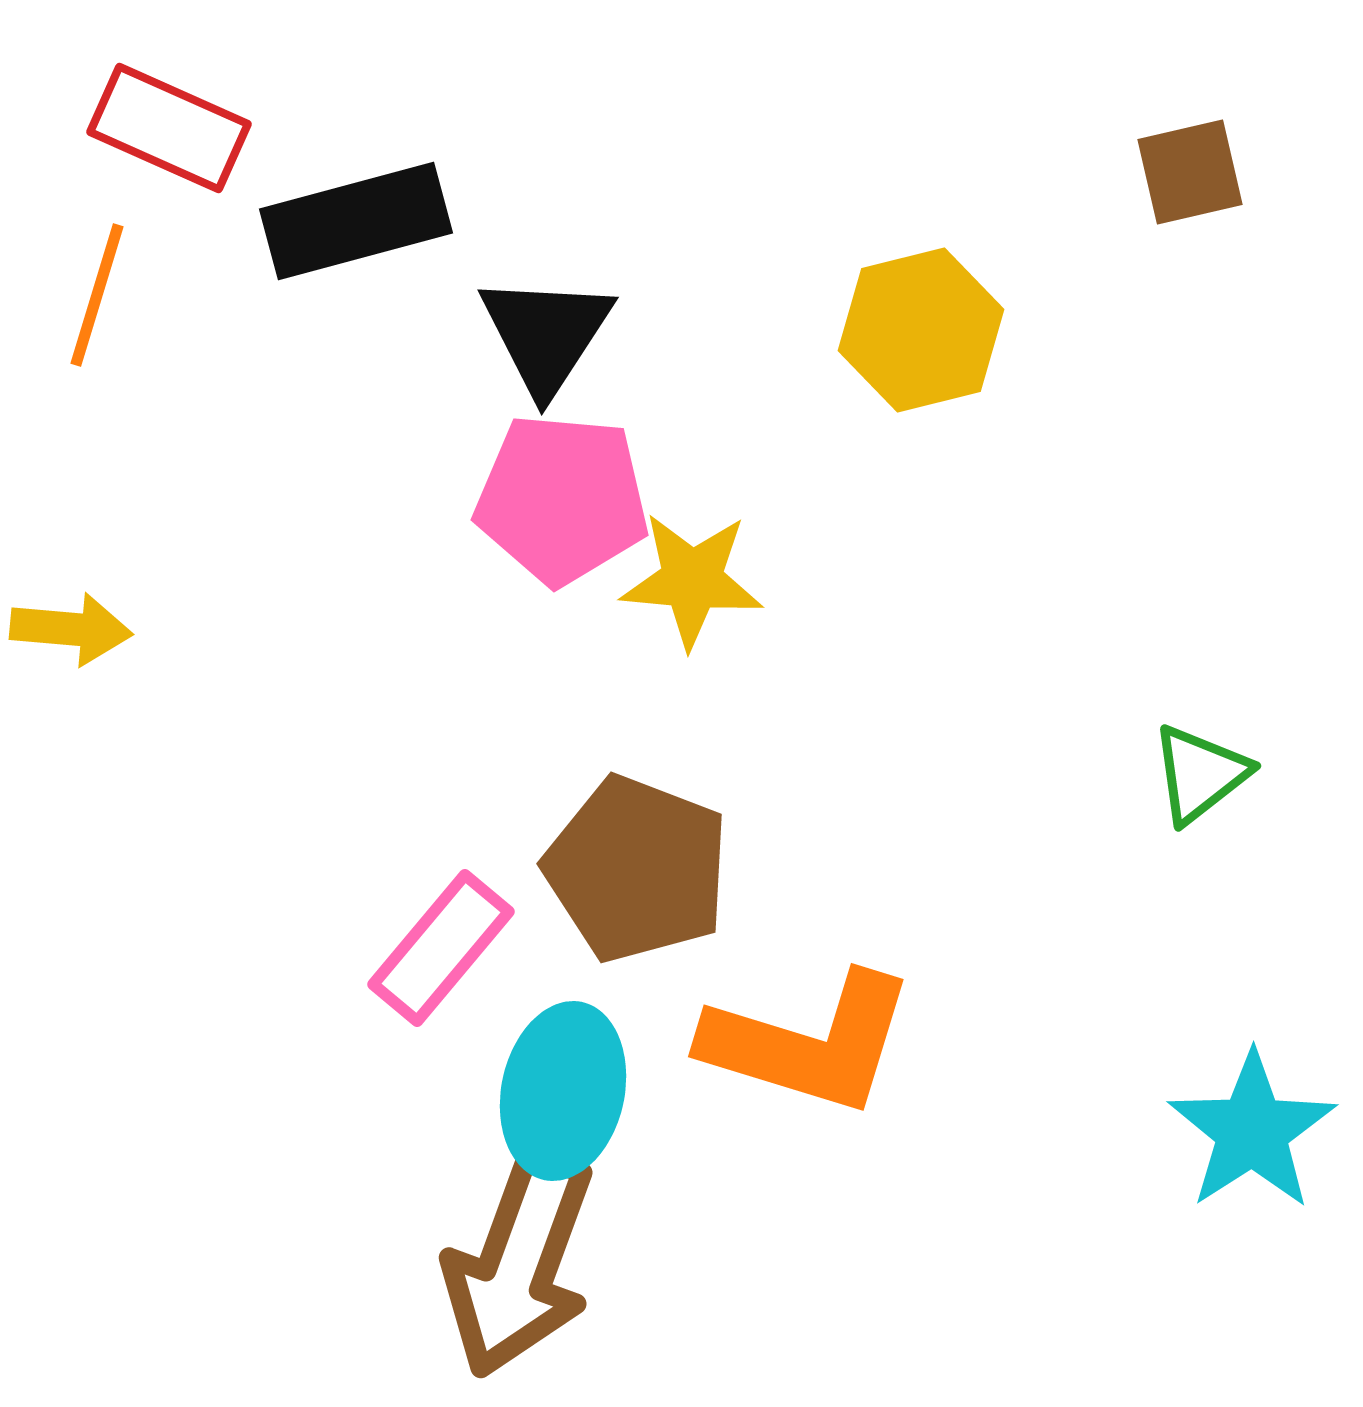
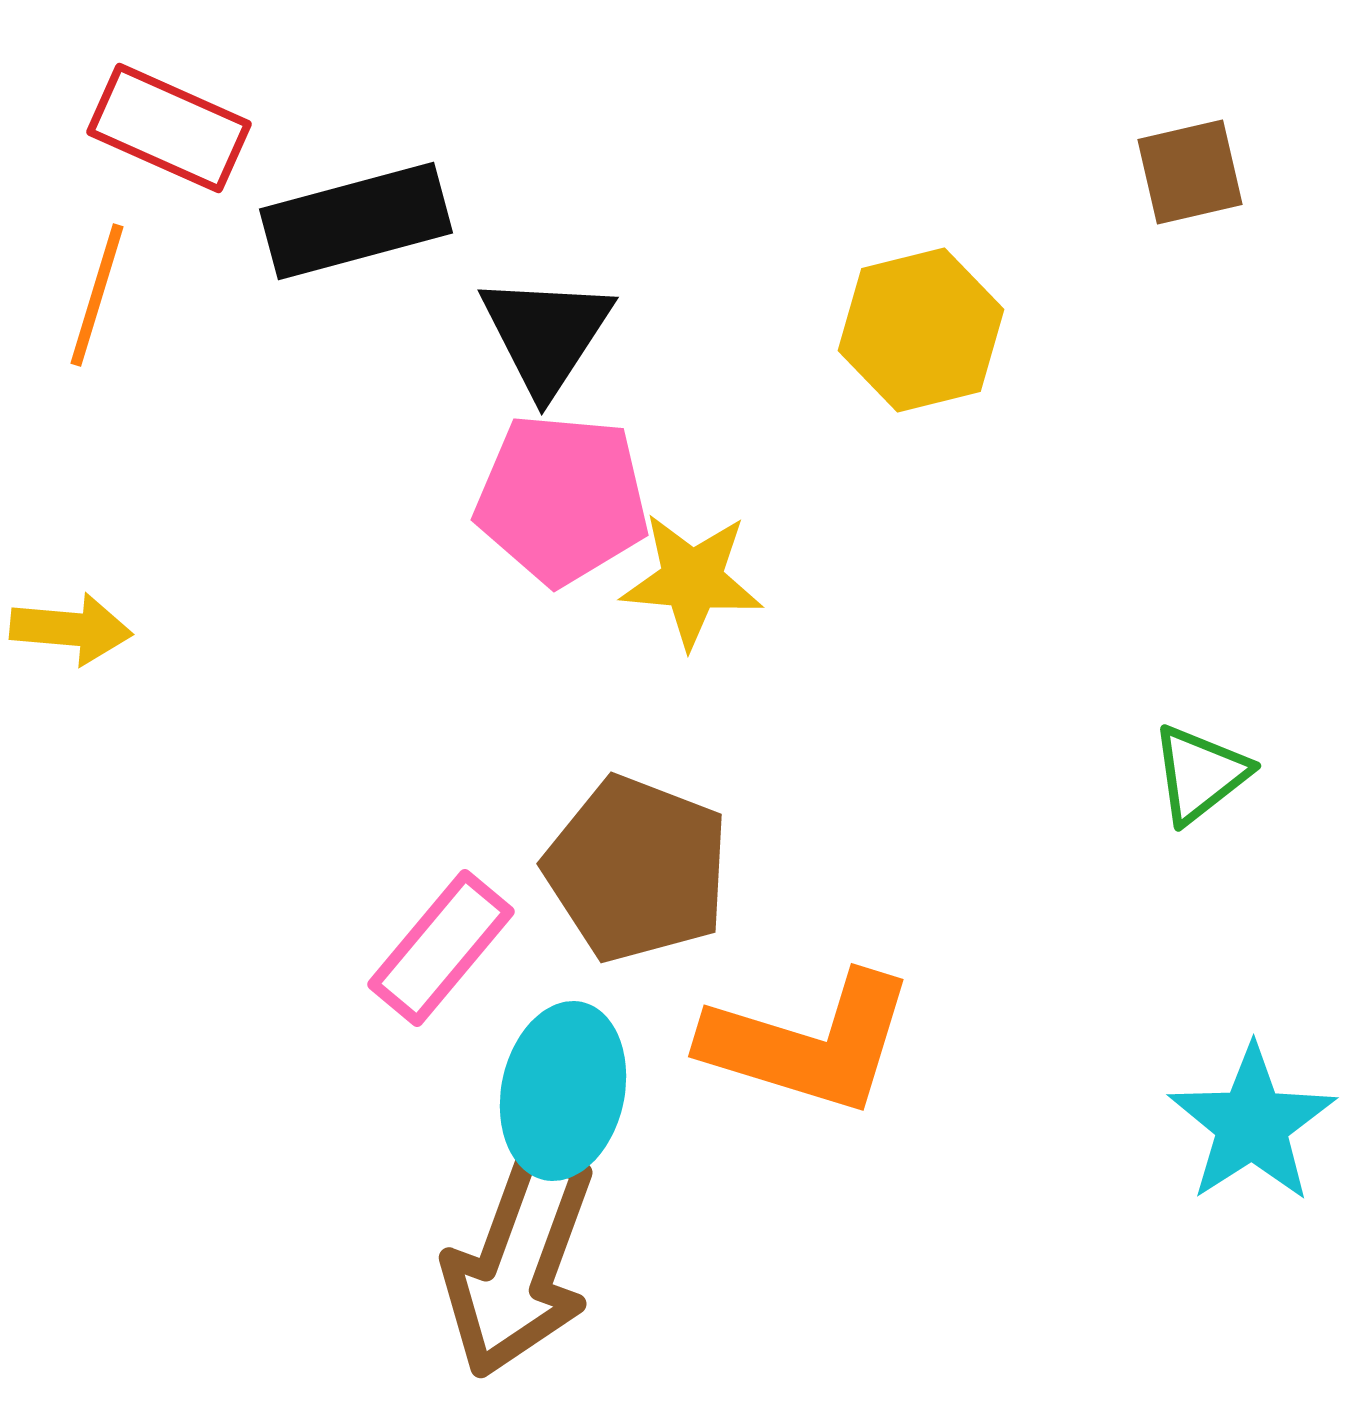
cyan star: moved 7 px up
